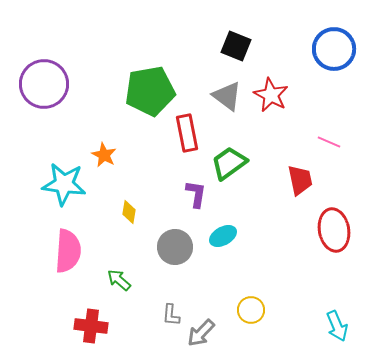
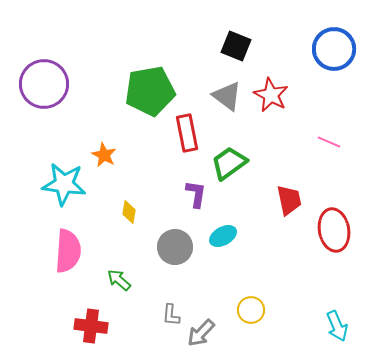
red trapezoid: moved 11 px left, 20 px down
